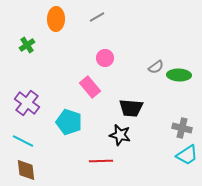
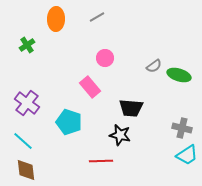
gray semicircle: moved 2 px left, 1 px up
green ellipse: rotated 15 degrees clockwise
cyan line: rotated 15 degrees clockwise
